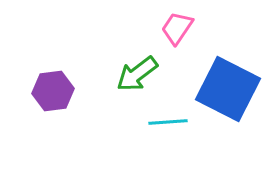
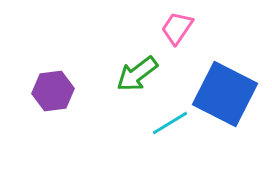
blue square: moved 3 px left, 5 px down
cyan line: moved 2 px right, 1 px down; rotated 27 degrees counterclockwise
